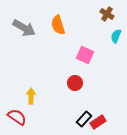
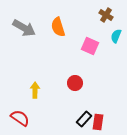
brown cross: moved 1 px left, 1 px down
orange semicircle: moved 2 px down
pink square: moved 5 px right, 9 px up
yellow arrow: moved 4 px right, 6 px up
red semicircle: moved 3 px right, 1 px down
red rectangle: rotated 49 degrees counterclockwise
